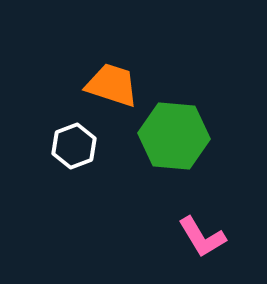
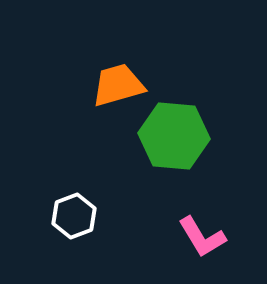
orange trapezoid: moved 6 px right; rotated 34 degrees counterclockwise
white hexagon: moved 70 px down
